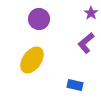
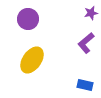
purple star: rotated 24 degrees clockwise
purple circle: moved 11 px left
blue rectangle: moved 10 px right
